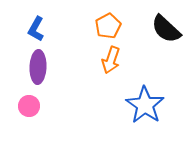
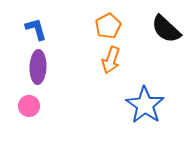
blue L-shape: rotated 135 degrees clockwise
